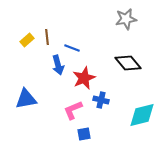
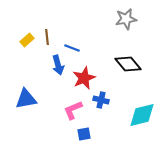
black diamond: moved 1 px down
